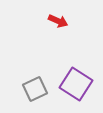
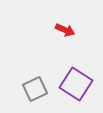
red arrow: moved 7 px right, 9 px down
